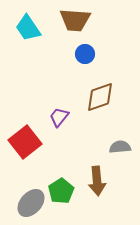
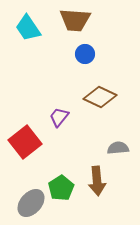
brown diamond: rotated 44 degrees clockwise
gray semicircle: moved 2 px left, 1 px down
green pentagon: moved 3 px up
